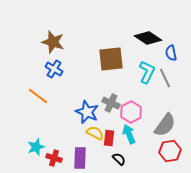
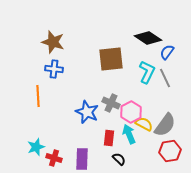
blue semicircle: moved 4 px left, 1 px up; rotated 49 degrees clockwise
blue cross: rotated 24 degrees counterclockwise
orange line: rotated 50 degrees clockwise
yellow semicircle: moved 49 px right, 9 px up
purple rectangle: moved 2 px right, 1 px down
